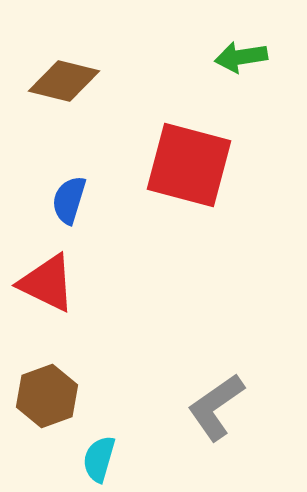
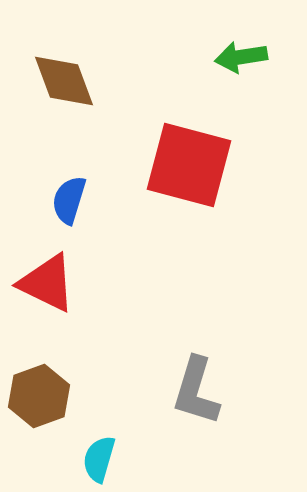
brown diamond: rotated 56 degrees clockwise
brown hexagon: moved 8 px left
gray L-shape: moved 20 px left, 16 px up; rotated 38 degrees counterclockwise
